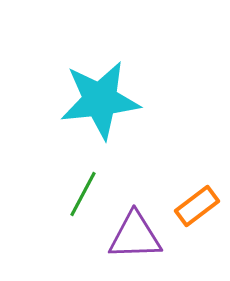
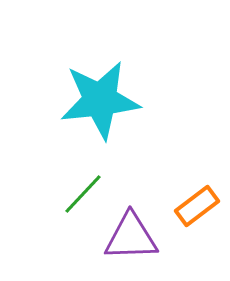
green line: rotated 15 degrees clockwise
purple triangle: moved 4 px left, 1 px down
